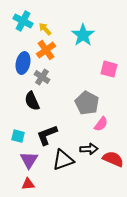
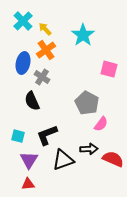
cyan cross: rotated 18 degrees clockwise
